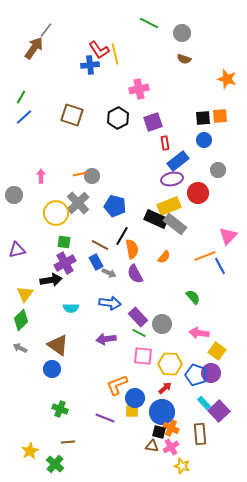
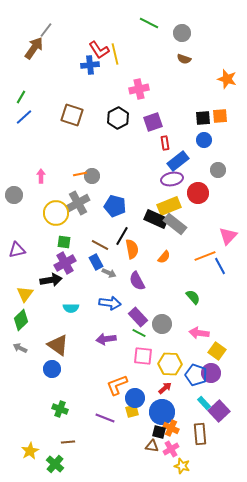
gray cross at (78, 203): rotated 15 degrees clockwise
purple semicircle at (135, 274): moved 2 px right, 7 px down
yellow square at (132, 411): rotated 16 degrees counterclockwise
pink cross at (171, 447): moved 2 px down
